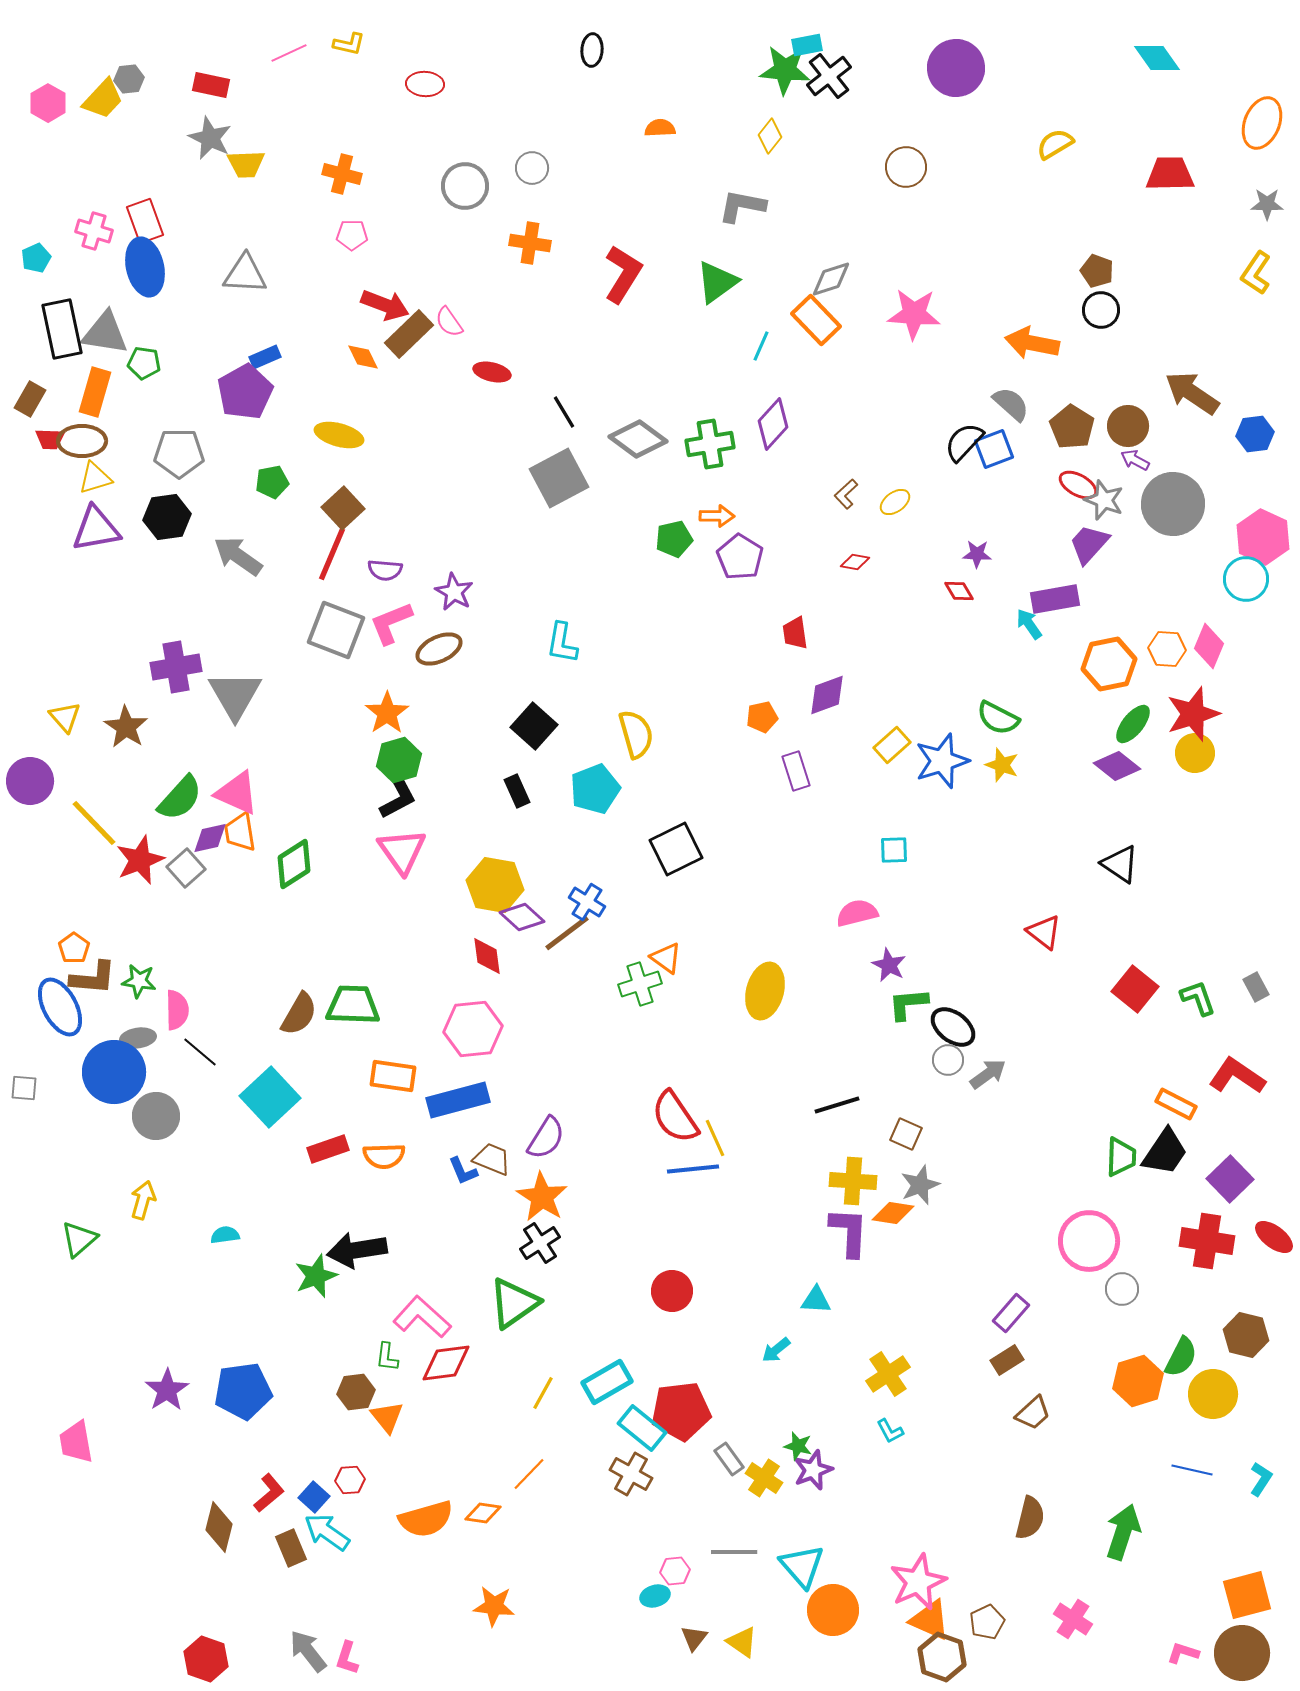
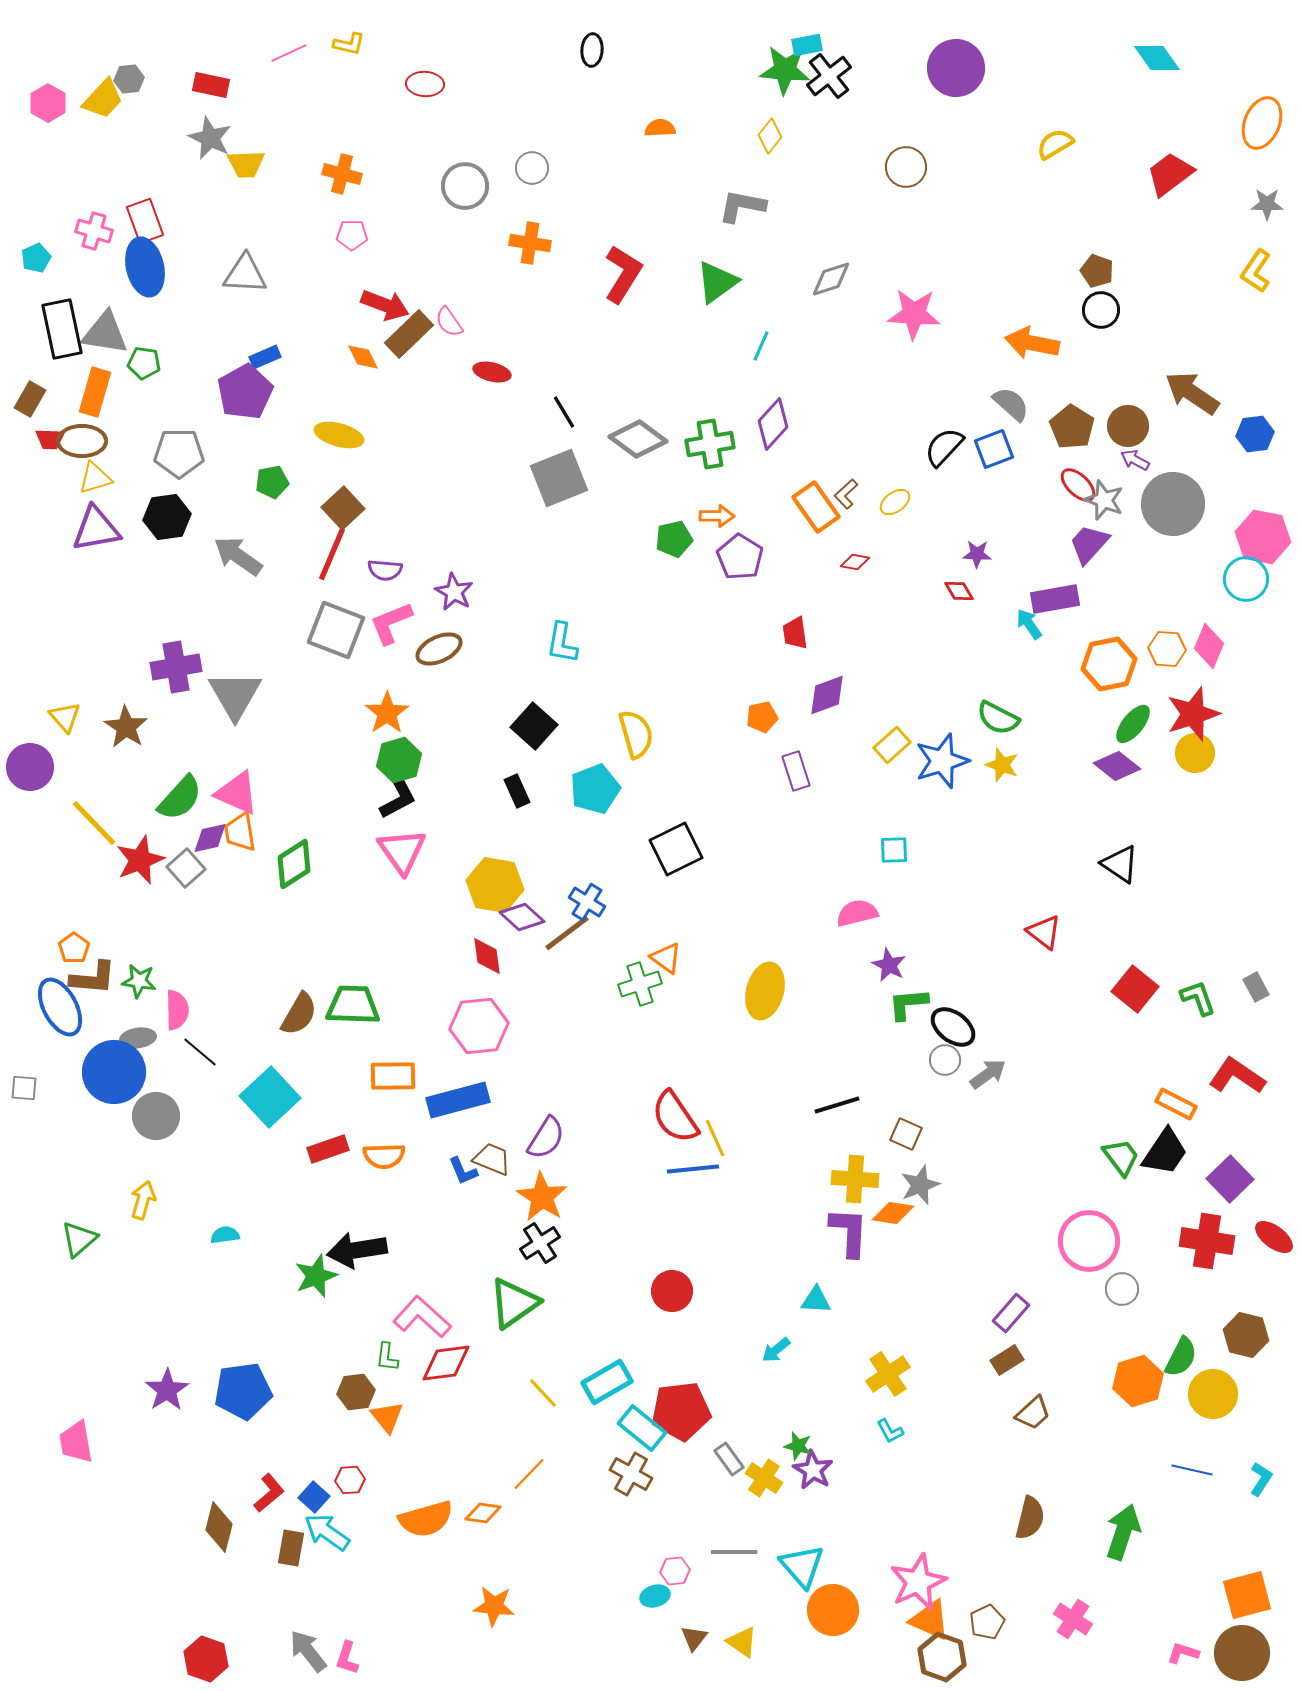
red trapezoid at (1170, 174): rotated 36 degrees counterclockwise
yellow L-shape at (1256, 273): moved 2 px up
orange rectangle at (816, 320): moved 187 px down; rotated 9 degrees clockwise
black semicircle at (964, 442): moved 20 px left, 5 px down
gray square at (559, 478): rotated 6 degrees clockwise
red ellipse at (1078, 485): rotated 15 degrees clockwise
pink hexagon at (1263, 537): rotated 14 degrees counterclockwise
purple circle at (30, 781): moved 14 px up
pink hexagon at (473, 1029): moved 6 px right, 3 px up
gray circle at (948, 1060): moved 3 px left
orange rectangle at (393, 1076): rotated 9 degrees counterclockwise
green trapezoid at (1121, 1157): rotated 39 degrees counterclockwise
yellow cross at (853, 1181): moved 2 px right, 2 px up
yellow line at (543, 1393): rotated 72 degrees counterclockwise
purple star at (813, 1470): rotated 21 degrees counterclockwise
brown rectangle at (291, 1548): rotated 33 degrees clockwise
